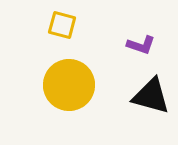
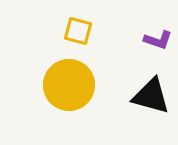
yellow square: moved 16 px right, 6 px down
purple L-shape: moved 17 px right, 5 px up
